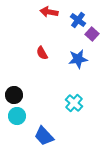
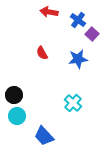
cyan cross: moved 1 px left
